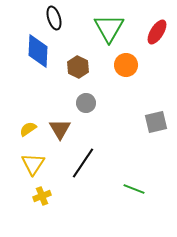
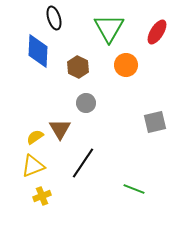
gray square: moved 1 px left
yellow semicircle: moved 7 px right, 8 px down
yellow triangle: moved 2 px down; rotated 35 degrees clockwise
